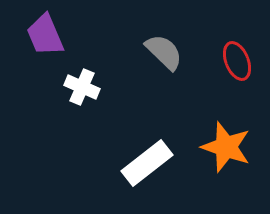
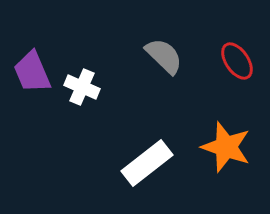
purple trapezoid: moved 13 px left, 37 px down
gray semicircle: moved 4 px down
red ellipse: rotated 12 degrees counterclockwise
